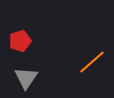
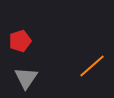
orange line: moved 4 px down
